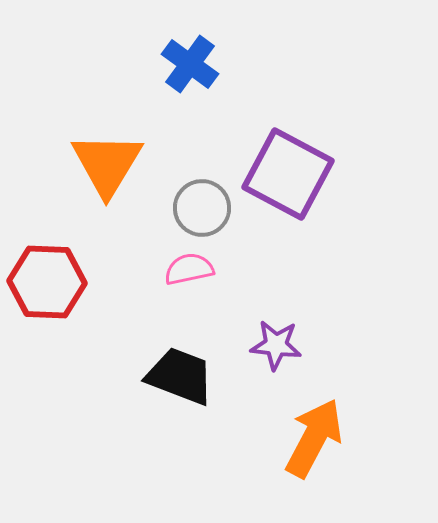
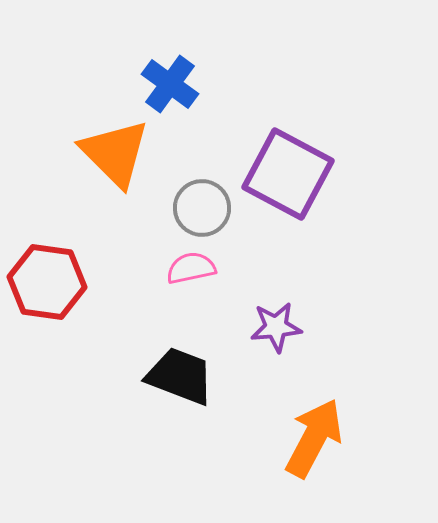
blue cross: moved 20 px left, 20 px down
orange triangle: moved 8 px right, 11 px up; rotated 16 degrees counterclockwise
pink semicircle: moved 2 px right, 1 px up
red hexagon: rotated 6 degrees clockwise
purple star: moved 18 px up; rotated 12 degrees counterclockwise
